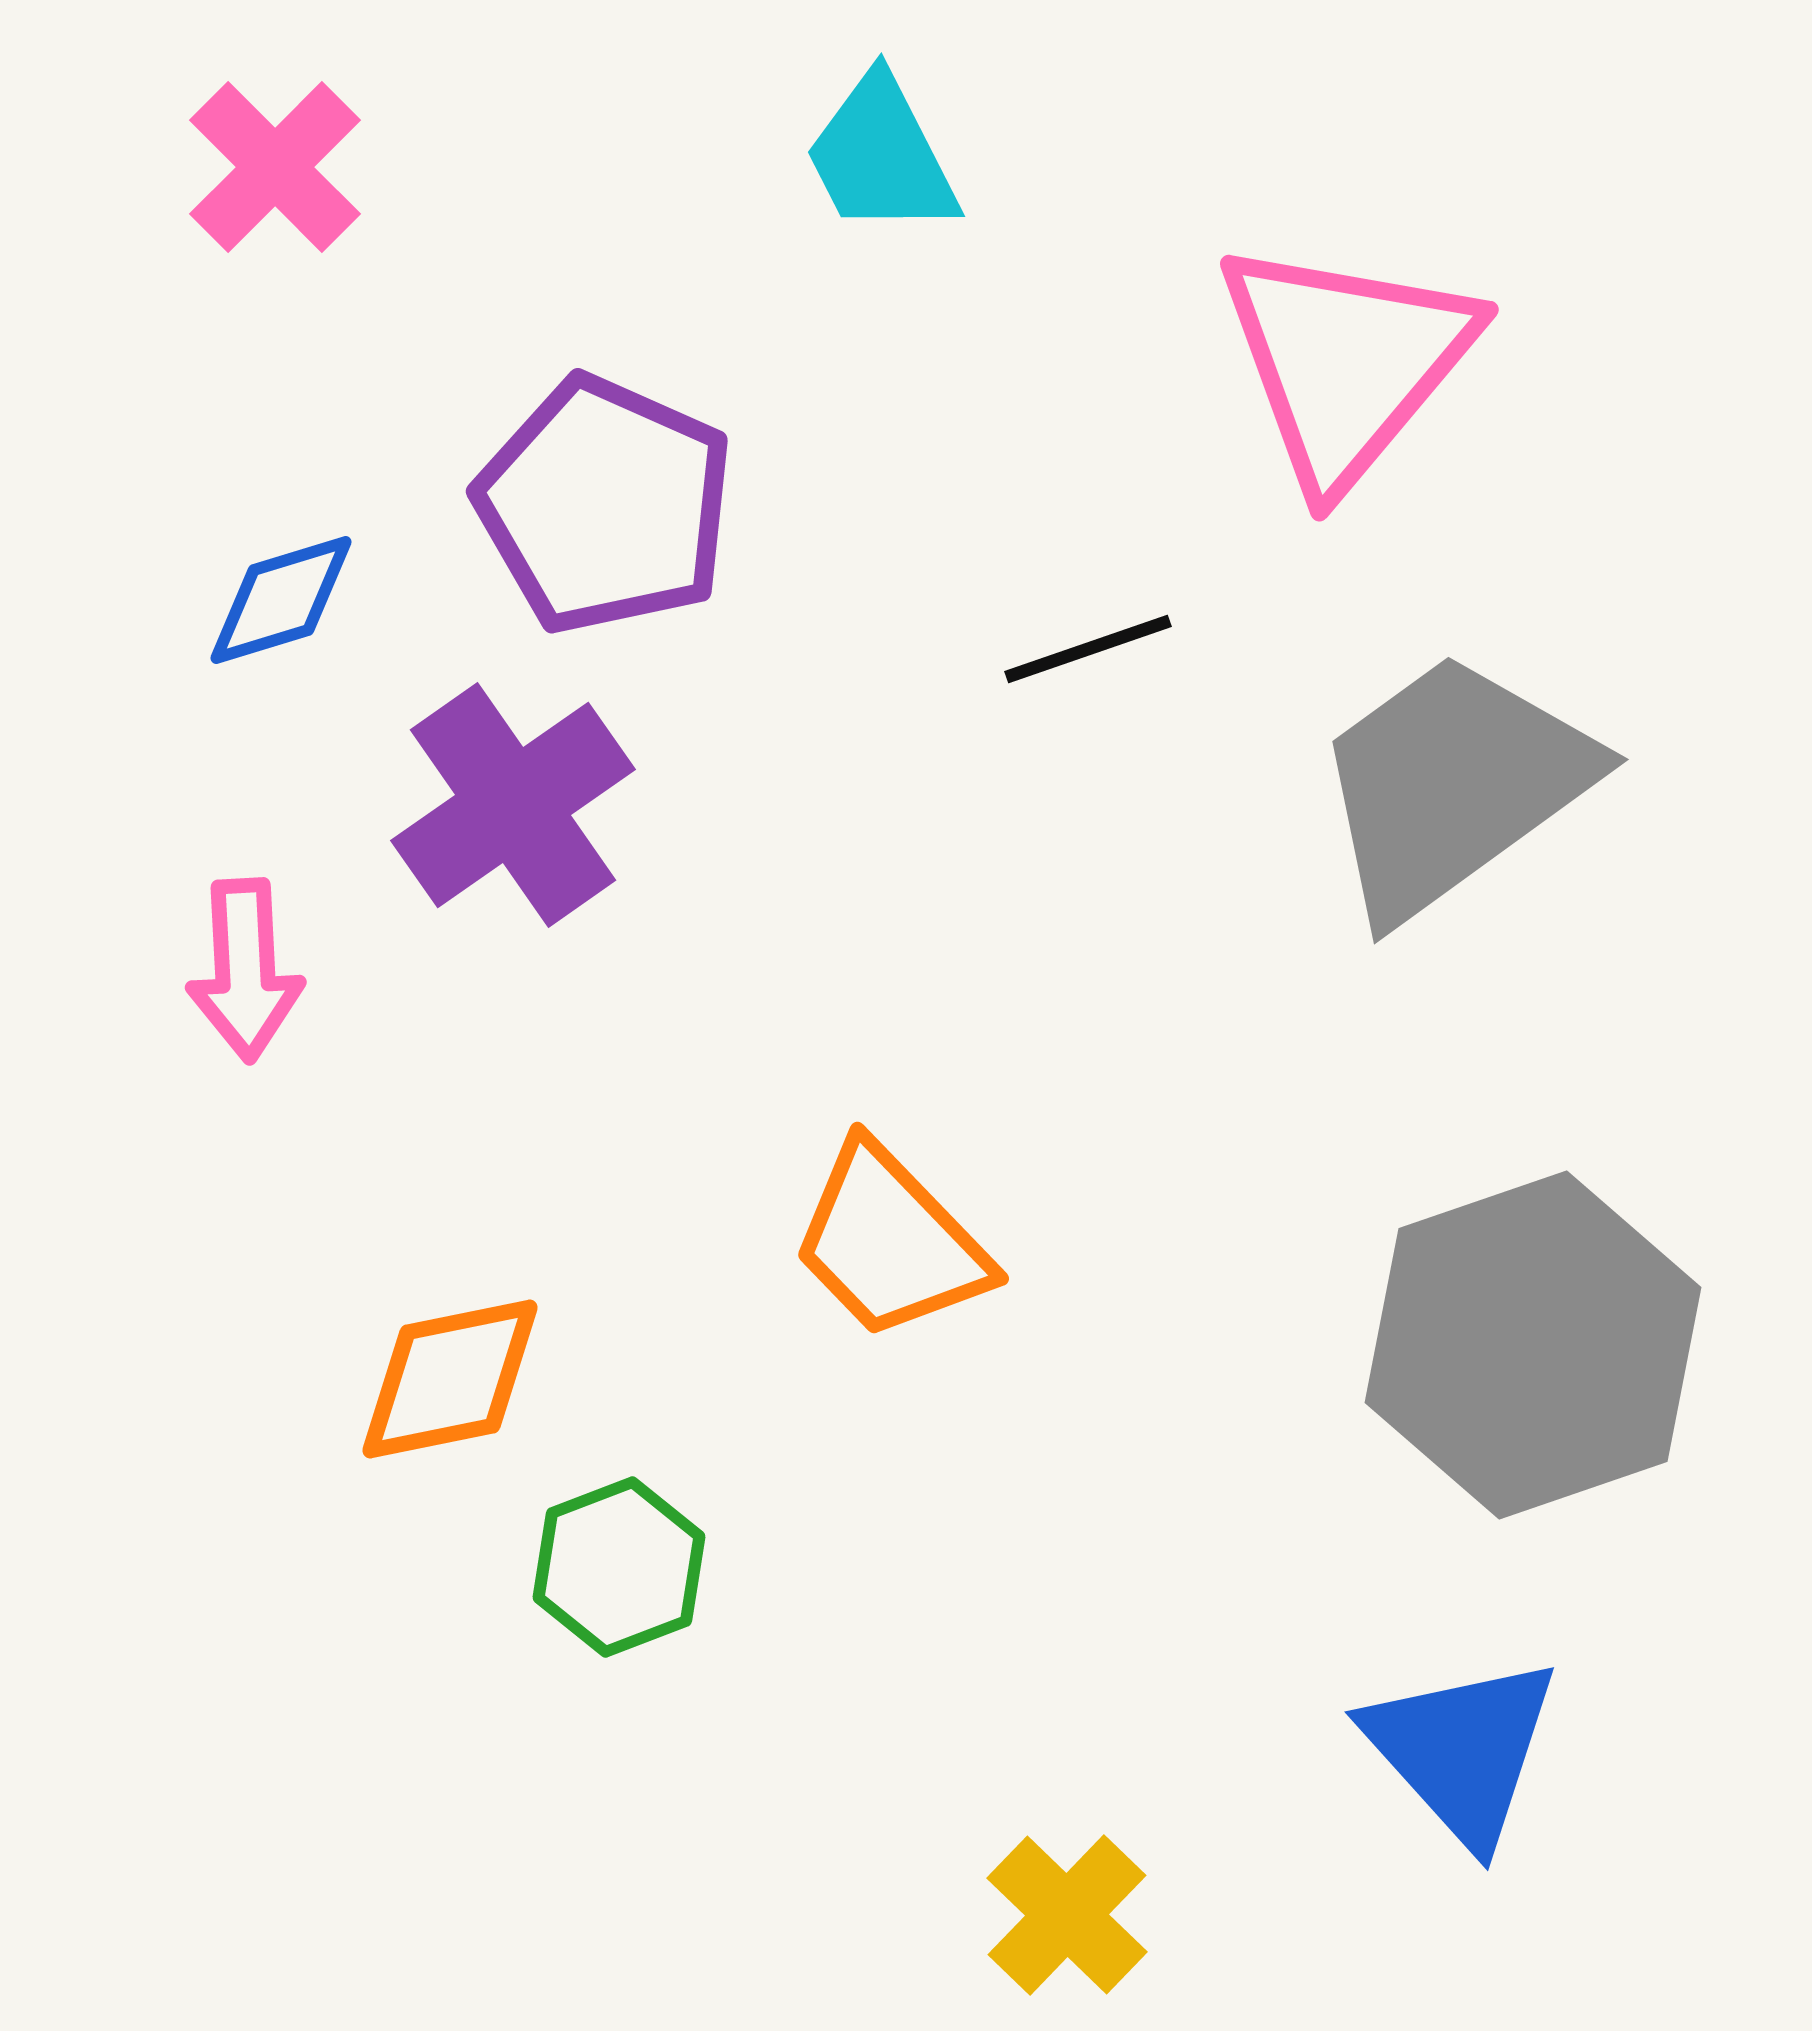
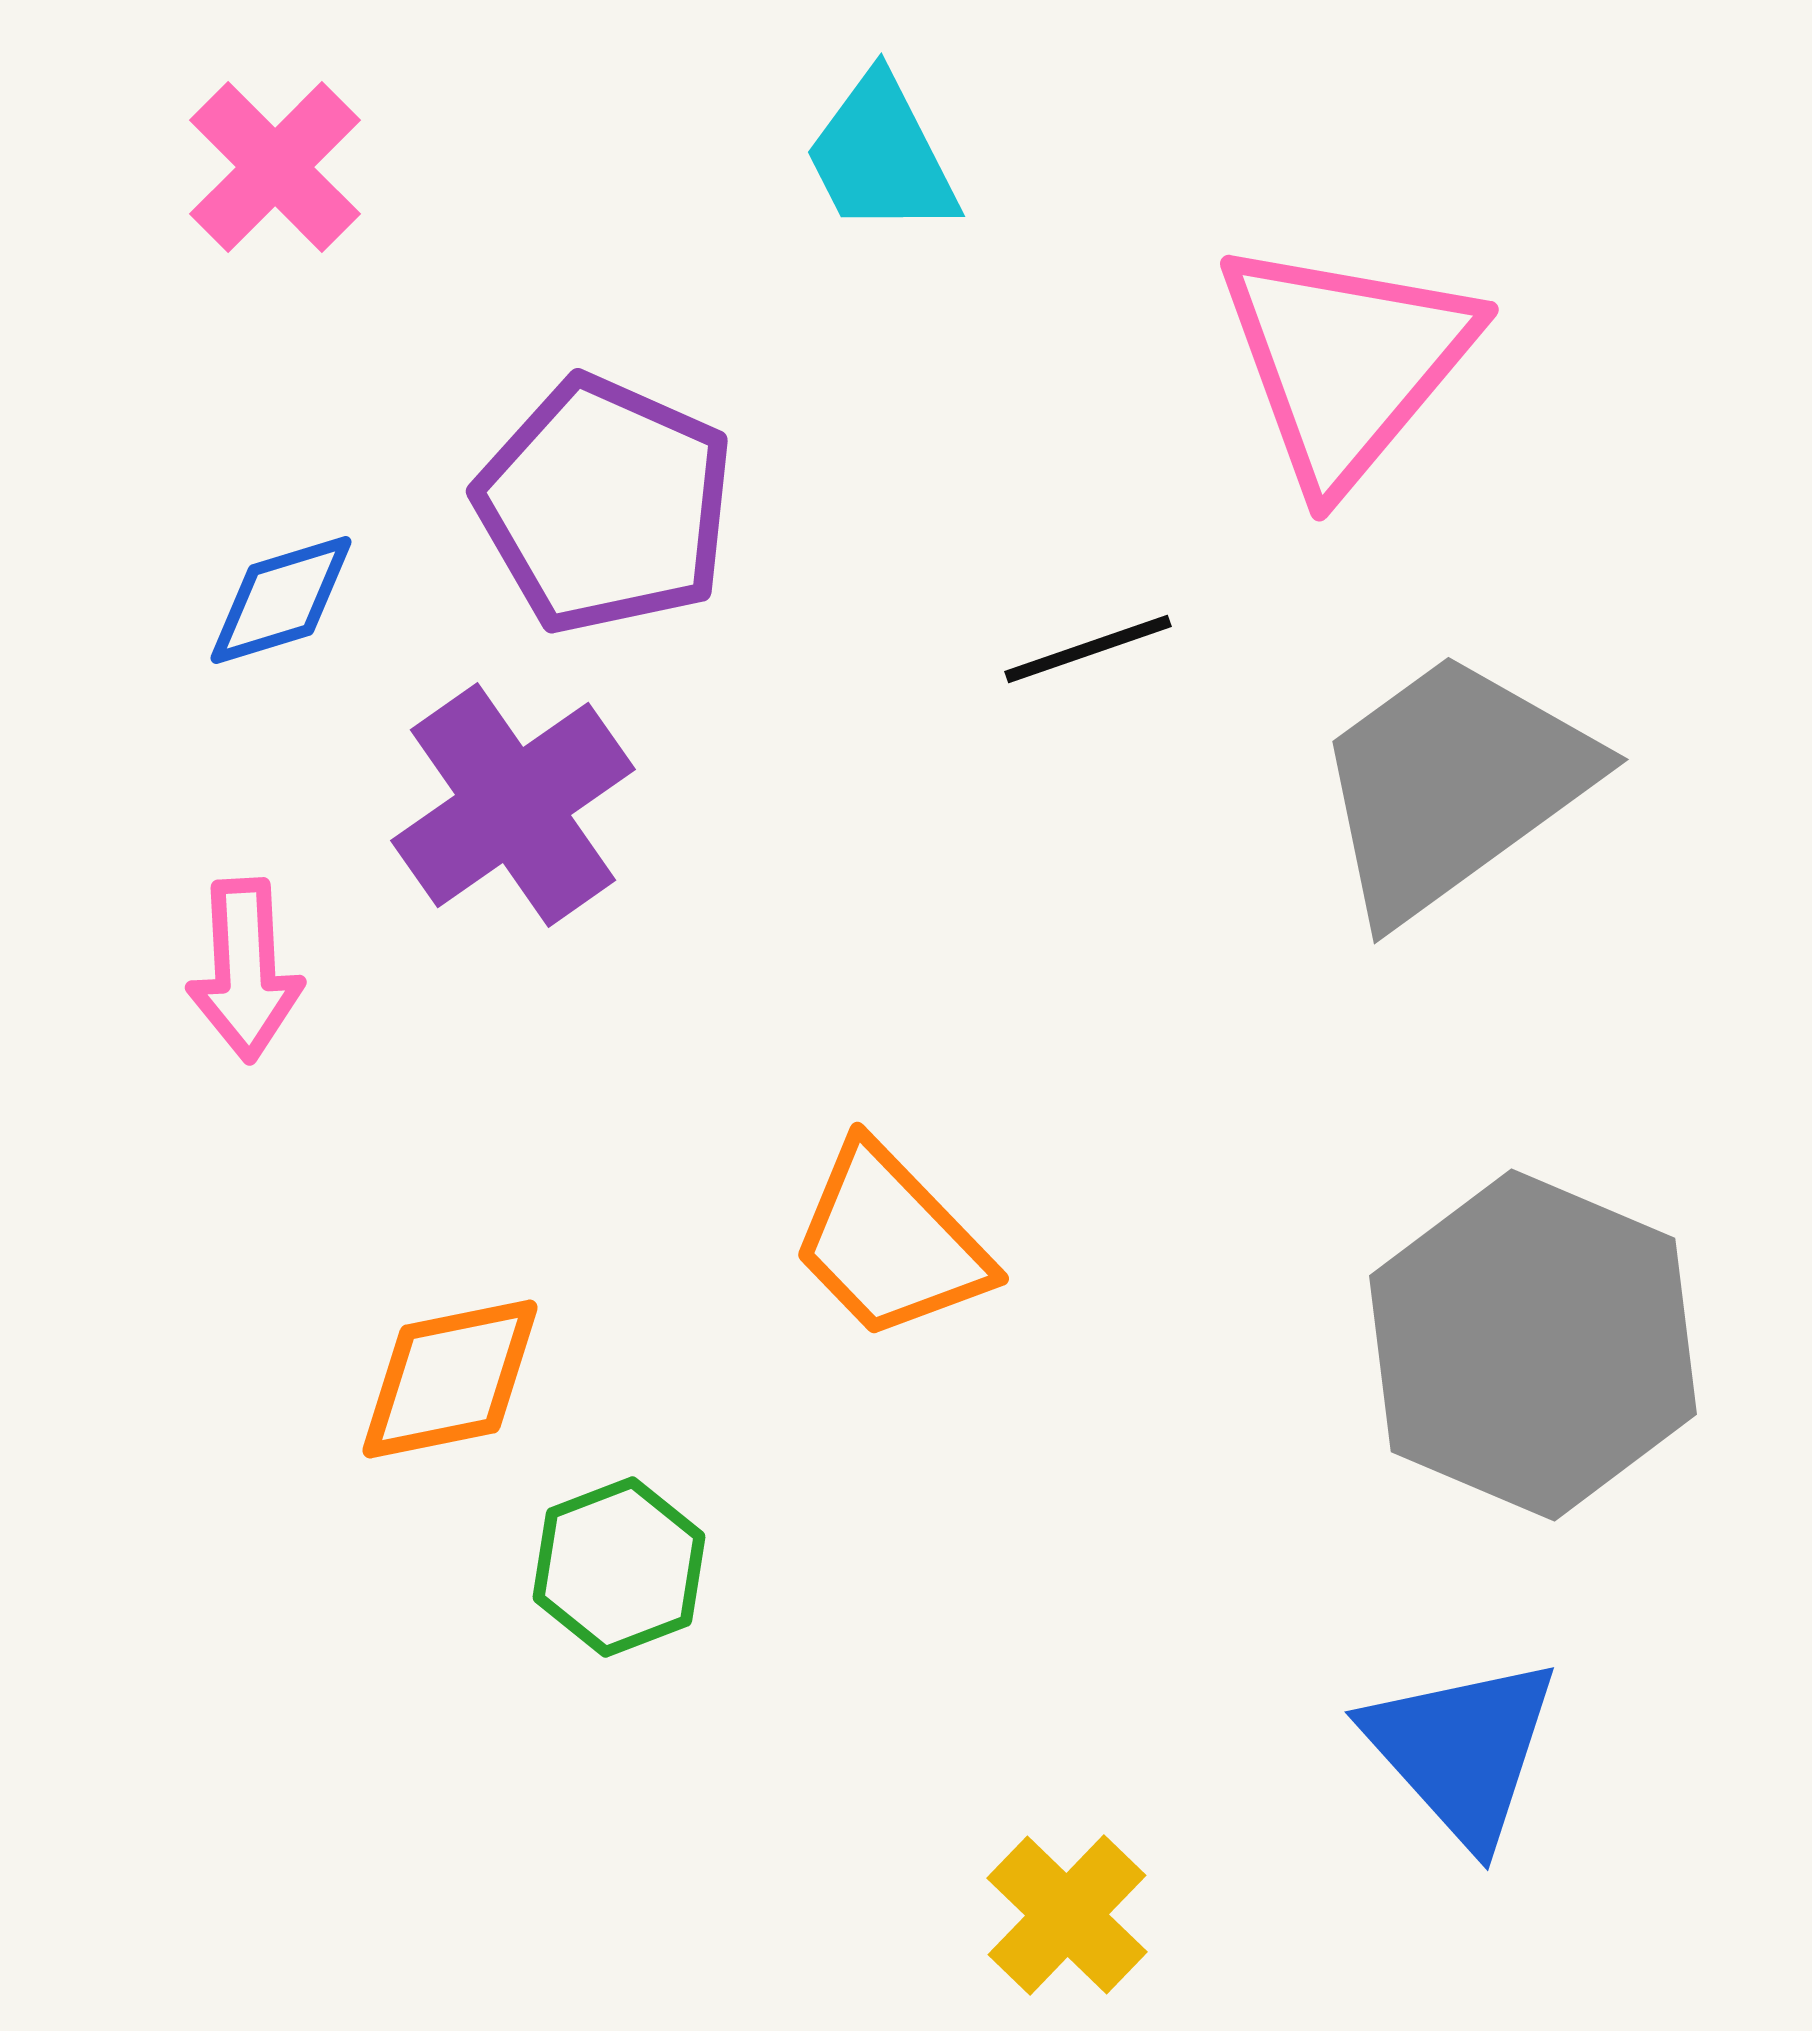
gray hexagon: rotated 18 degrees counterclockwise
